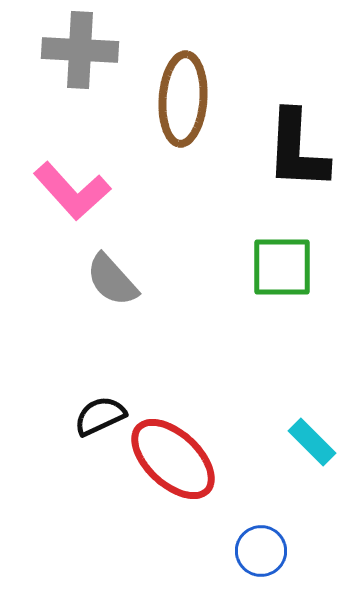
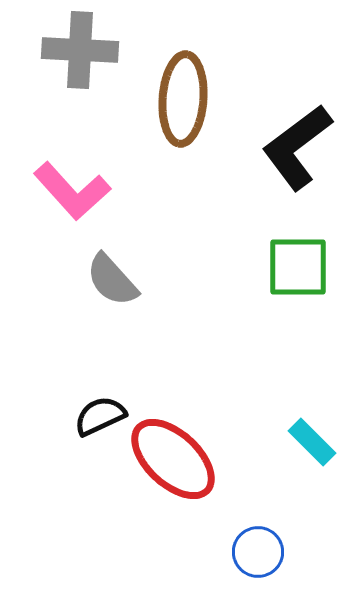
black L-shape: moved 3 px up; rotated 50 degrees clockwise
green square: moved 16 px right
blue circle: moved 3 px left, 1 px down
